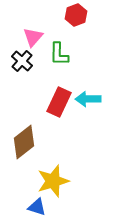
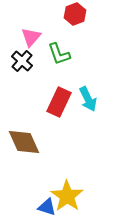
red hexagon: moved 1 px left, 1 px up
pink triangle: moved 2 px left
green L-shape: rotated 20 degrees counterclockwise
cyan arrow: rotated 115 degrees counterclockwise
brown diamond: rotated 76 degrees counterclockwise
yellow star: moved 14 px right, 15 px down; rotated 20 degrees counterclockwise
blue triangle: moved 10 px right
